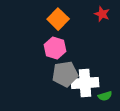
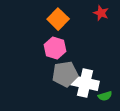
red star: moved 1 px left, 1 px up
white cross: rotated 16 degrees clockwise
